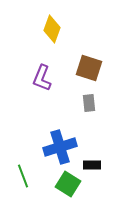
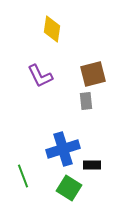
yellow diamond: rotated 12 degrees counterclockwise
brown square: moved 4 px right, 6 px down; rotated 32 degrees counterclockwise
purple L-shape: moved 2 px left, 2 px up; rotated 48 degrees counterclockwise
gray rectangle: moved 3 px left, 2 px up
blue cross: moved 3 px right, 2 px down
green square: moved 1 px right, 4 px down
